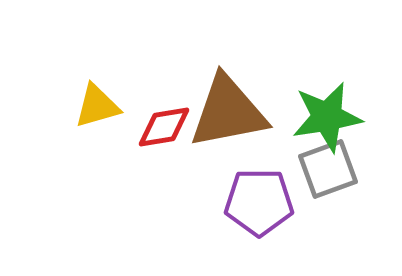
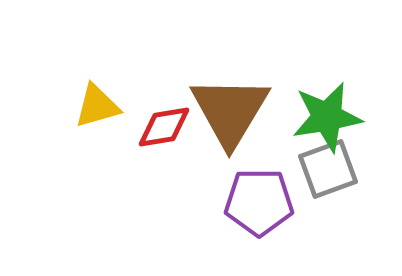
brown triangle: moved 2 px right, 1 px up; rotated 48 degrees counterclockwise
